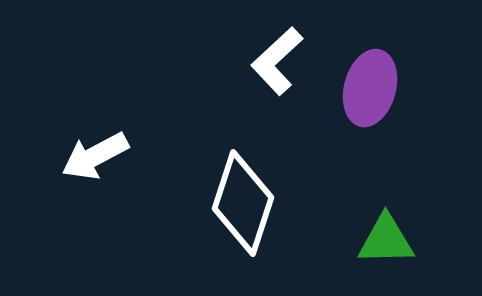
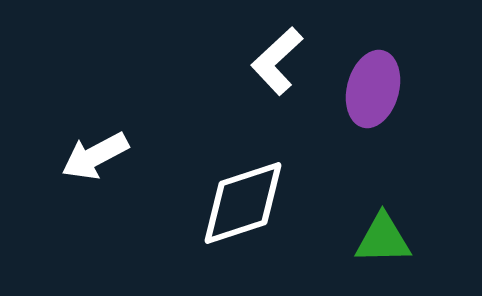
purple ellipse: moved 3 px right, 1 px down
white diamond: rotated 54 degrees clockwise
green triangle: moved 3 px left, 1 px up
